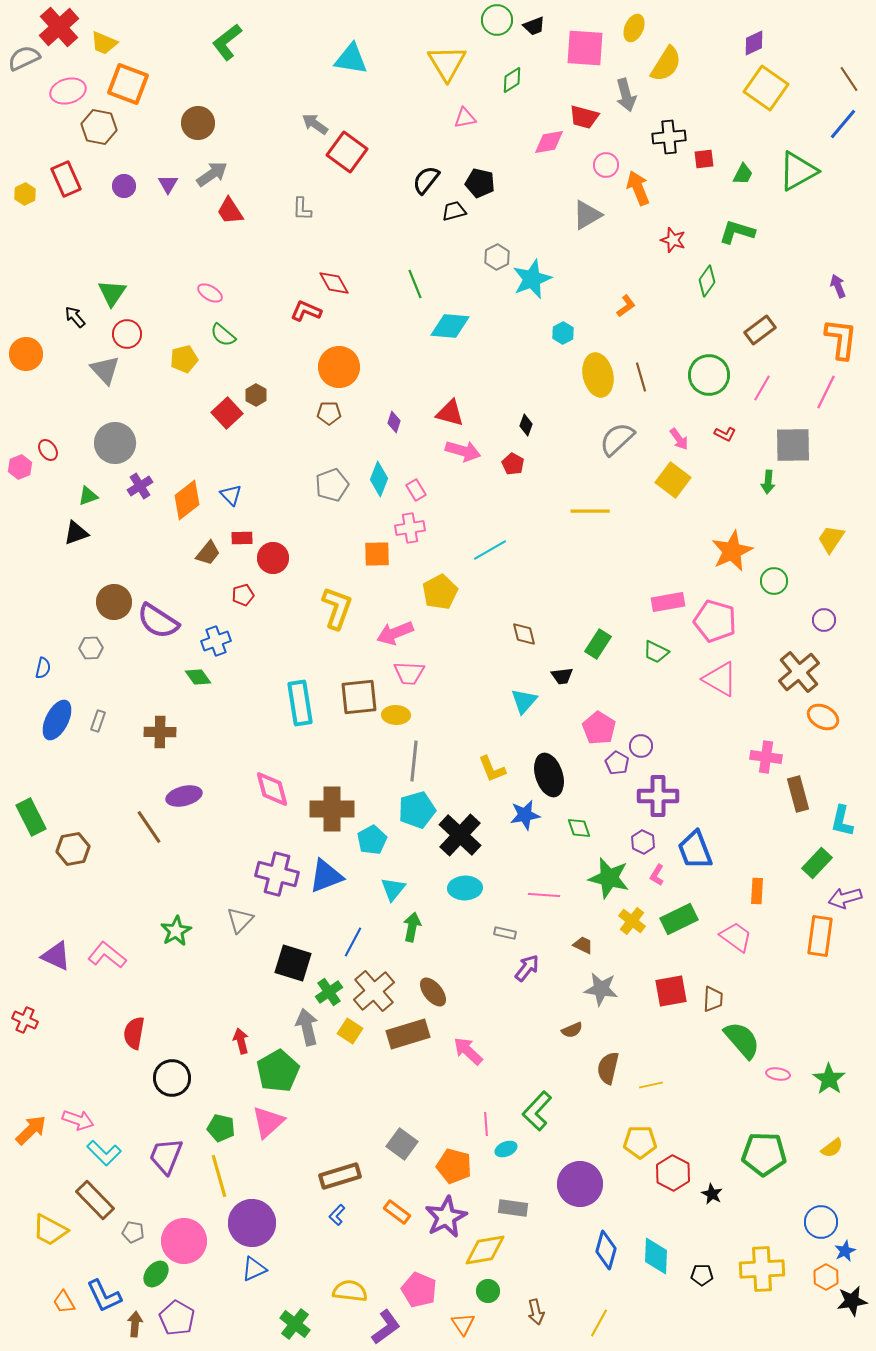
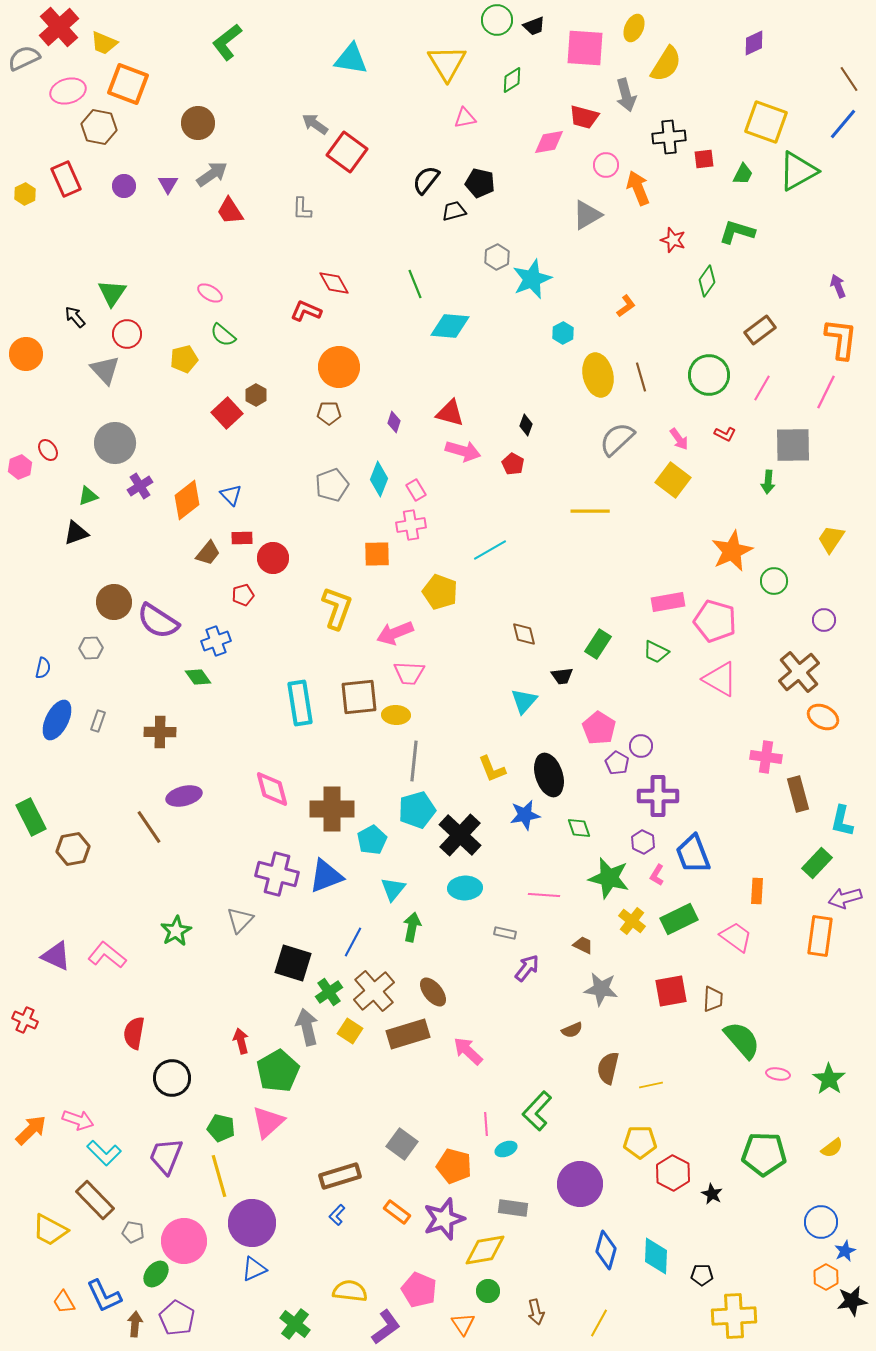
yellow square at (766, 88): moved 34 px down; rotated 15 degrees counterclockwise
pink cross at (410, 528): moved 1 px right, 3 px up
yellow pentagon at (440, 592): rotated 24 degrees counterclockwise
blue trapezoid at (695, 850): moved 2 px left, 4 px down
purple star at (446, 1217): moved 2 px left, 2 px down; rotated 9 degrees clockwise
yellow cross at (762, 1269): moved 28 px left, 47 px down
